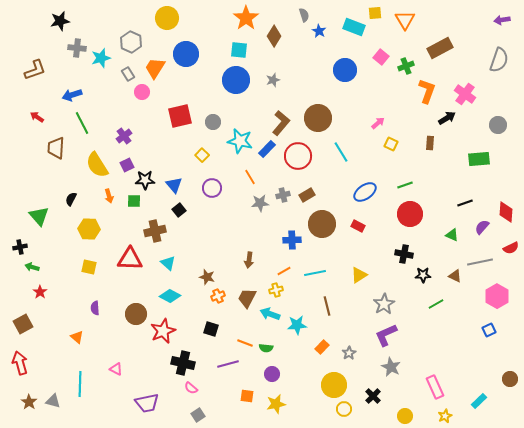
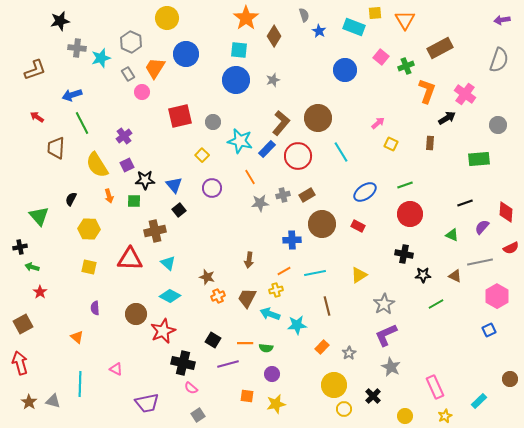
black square at (211, 329): moved 2 px right, 11 px down; rotated 14 degrees clockwise
orange line at (245, 343): rotated 21 degrees counterclockwise
